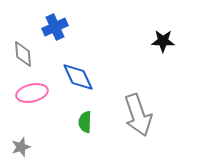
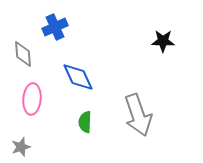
pink ellipse: moved 6 px down; rotated 72 degrees counterclockwise
